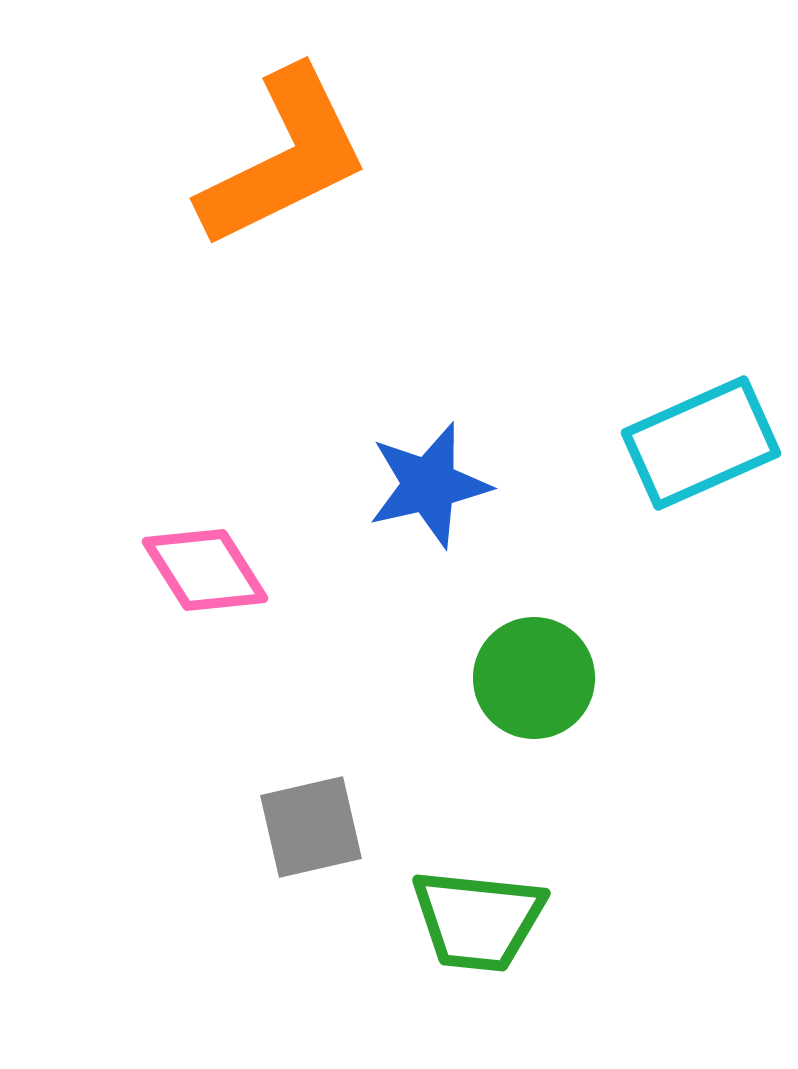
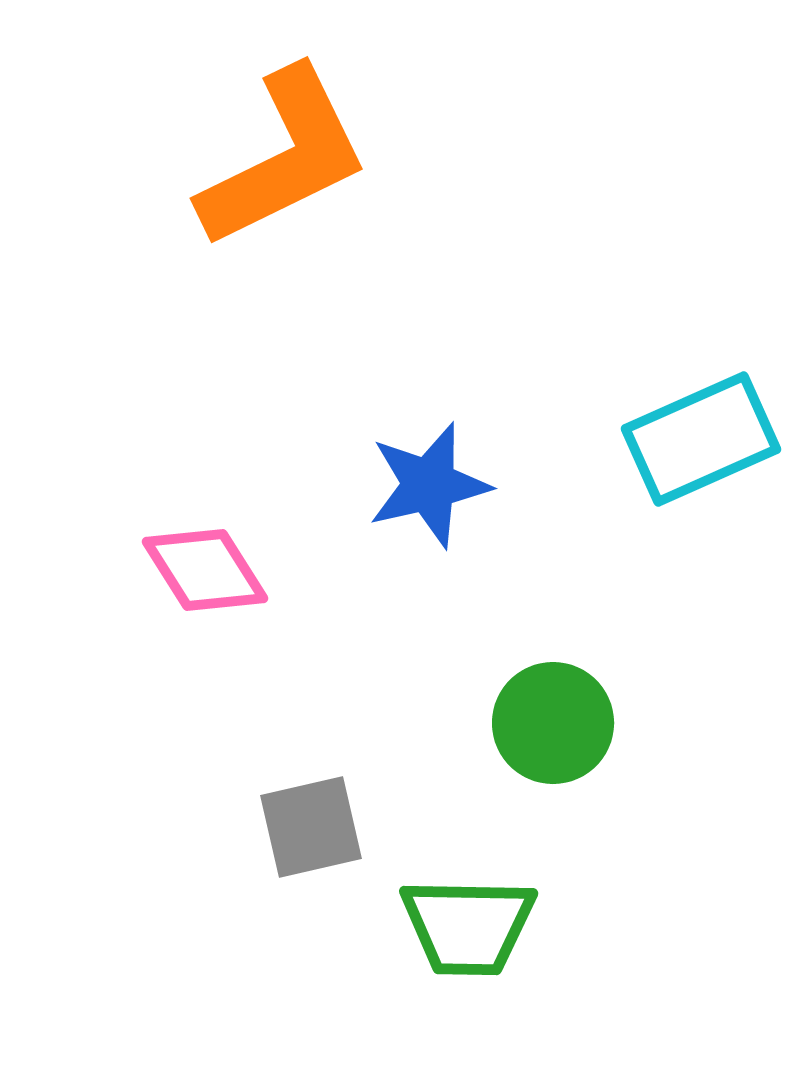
cyan rectangle: moved 4 px up
green circle: moved 19 px right, 45 px down
green trapezoid: moved 10 px left, 6 px down; rotated 5 degrees counterclockwise
